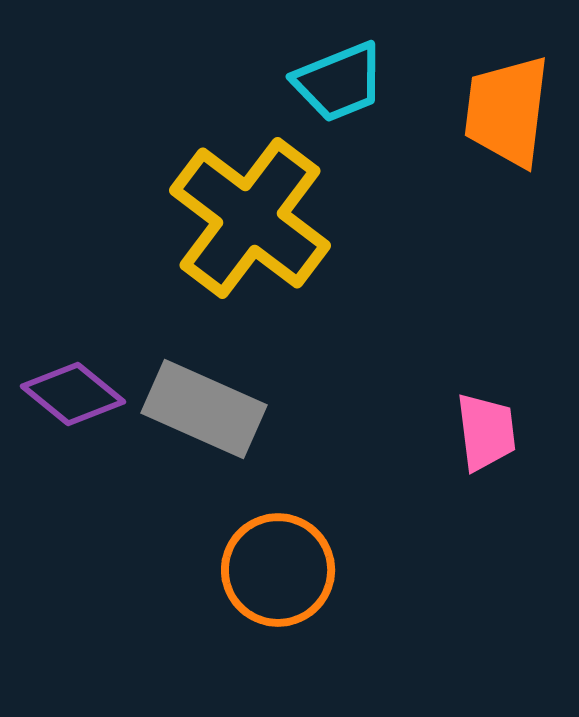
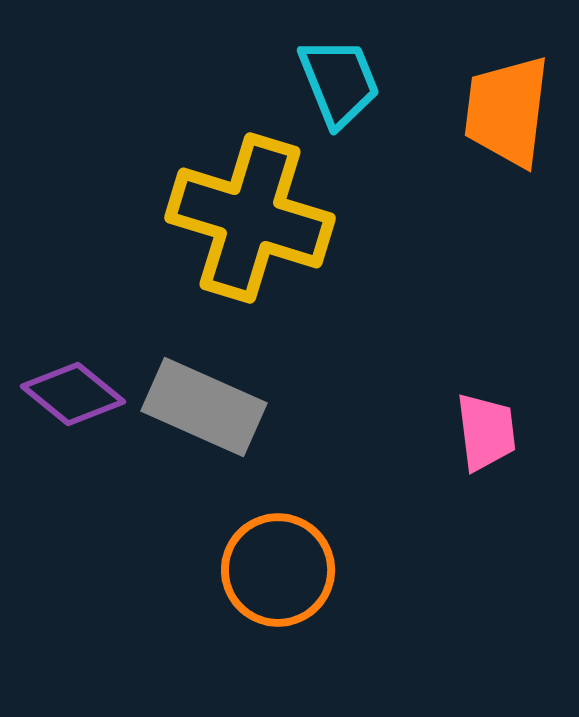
cyan trapezoid: rotated 90 degrees counterclockwise
yellow cross: rotated 20 degrees counterclockwise
gray rectangle: moved 2 px up
